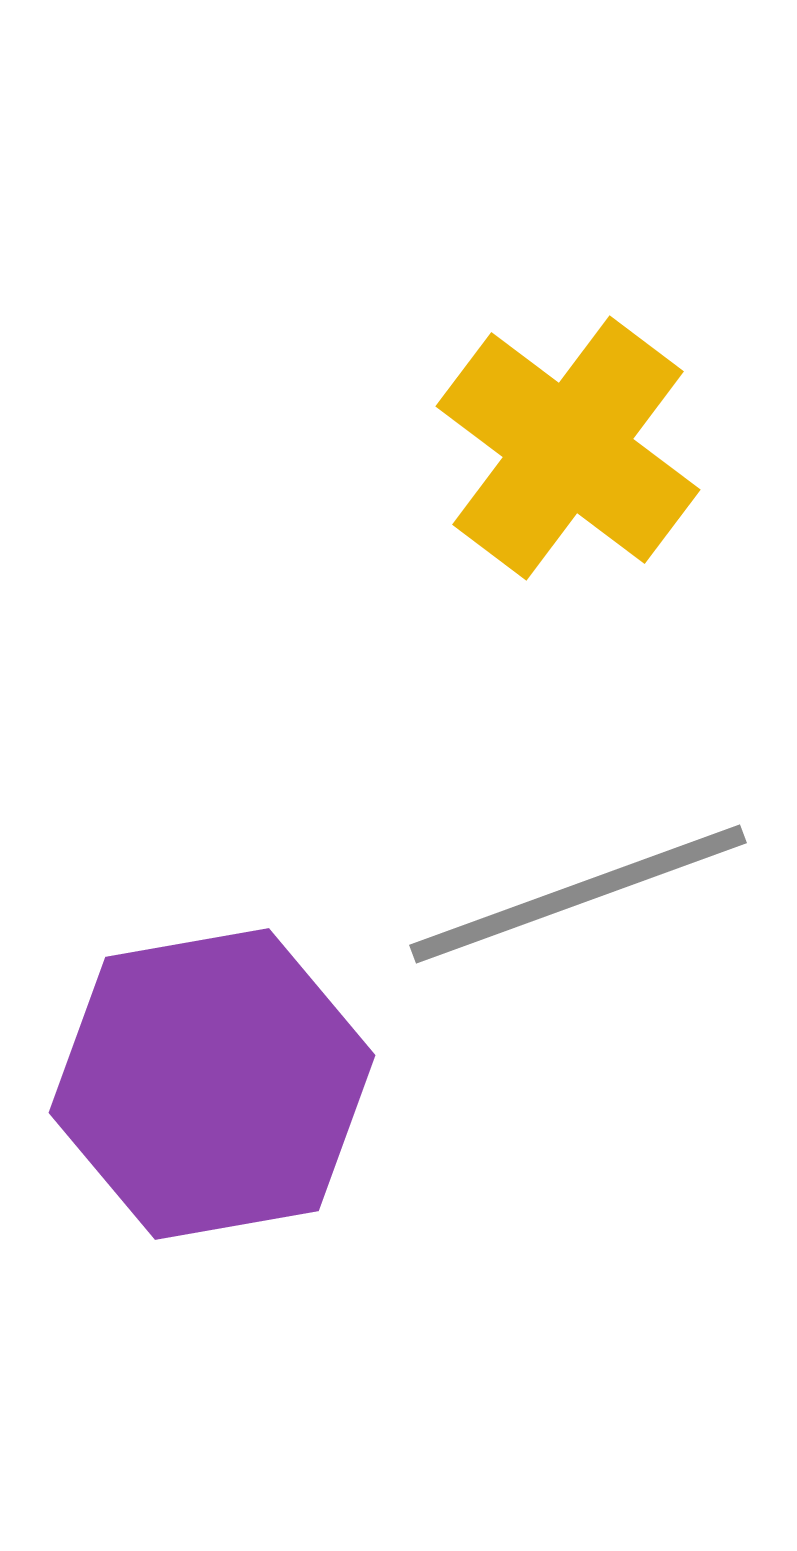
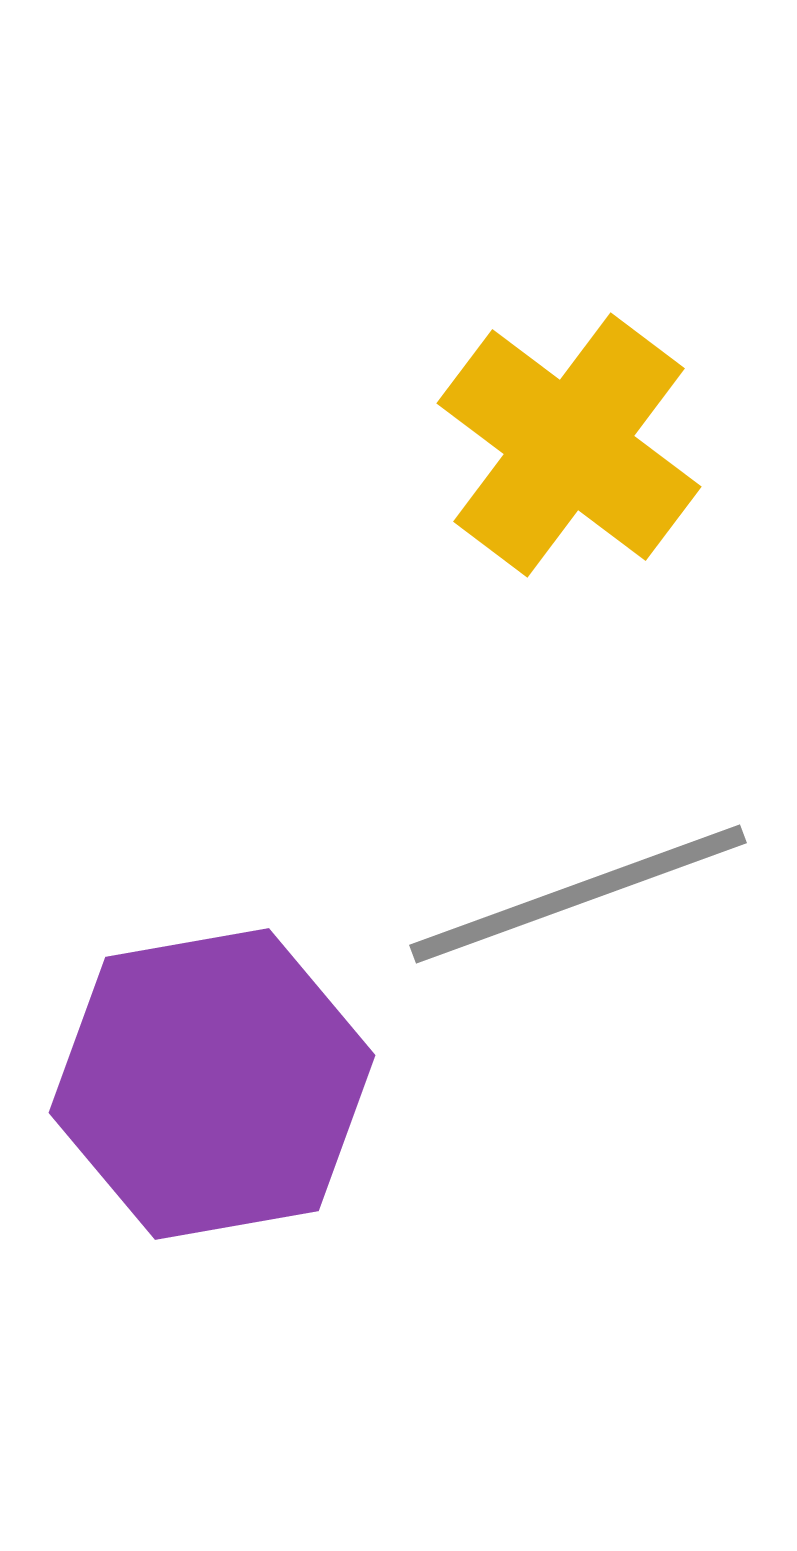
yellow cross: moved 1 px right, 3 px up
